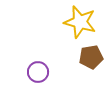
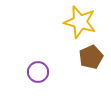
brown pentagon: rotated 15 degrees counterclockwise
